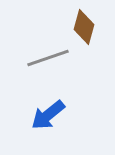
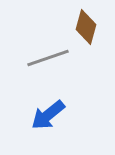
brown diamond: moved 2 px right
